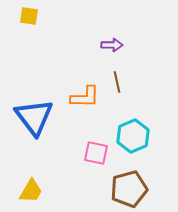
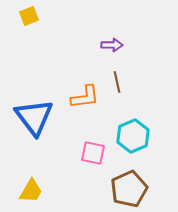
yellow square: rotated 30 degrees counterclockwise
orange L-shape: rotated 8 degrees counterclockwise
pink square: moved 3 px left
brown pentagon: rotated 9 degrees counterclockwise
